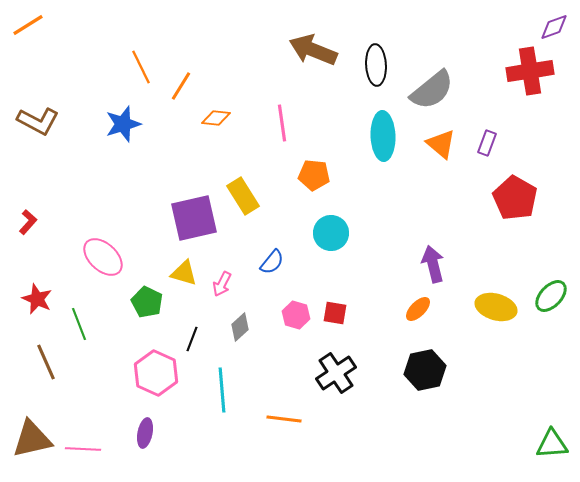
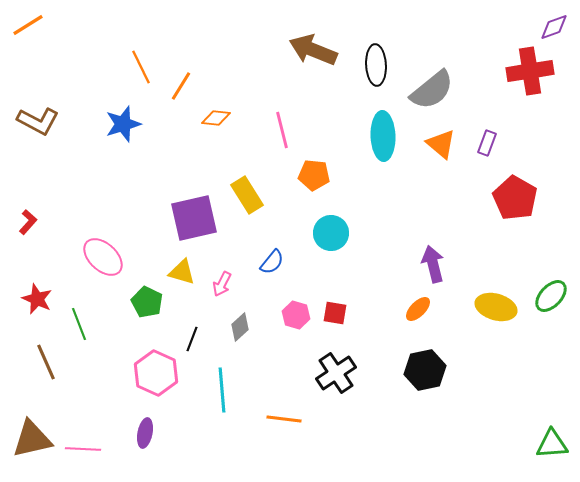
pink line at (282, 123): moved 7 px down; rotated 6 degrees counterclockwise
yellow rectangle at (243, 196): moved 4 px right, 1 px up
yellow triangle at (184, 273): moved 2 px left, 1 px up
